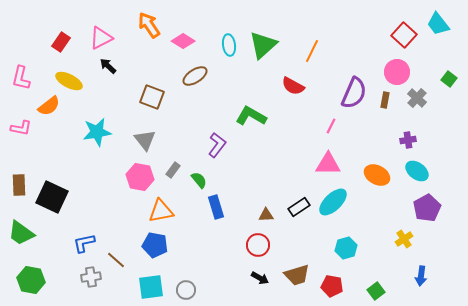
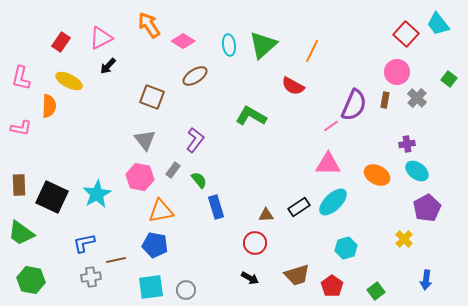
red square at (404, 35): moved 2 px right, 1 px up
black arrow at (108, 66): rotated 90 degrees counterclockwise
purple semicircle at (354, 93): moved 12 px down
orange semicircle at (49, 106): rotated 50 degrees counterclockwise
pink line at (331, 126): rotated 28 degrees clockwise
cyan star at (97, 132): moved 62 px down; rotated 20 degrees counterclockwise
purple cross at (408, 140): moved 1 px left, 4 px down
purple L-shape at (217, 145): moved 22 px left, 5 px up
yellow cross at (404, 239): rotated 12 degrees counterclockwise
red circle at (258, 245): moved 3 px left, 2 px up
brown line at (116, 260): rotated 54 degrees counterclockwise
blue arrow at (421, 276): moved 5 px right, 4 px down
black arrow at (260, 278): moved 10 px left
red pentagon at (332, 286): rotated 25 degrees clockwise
